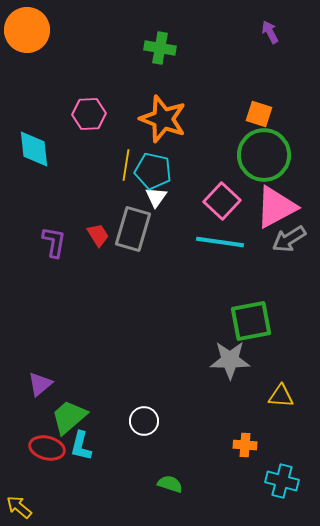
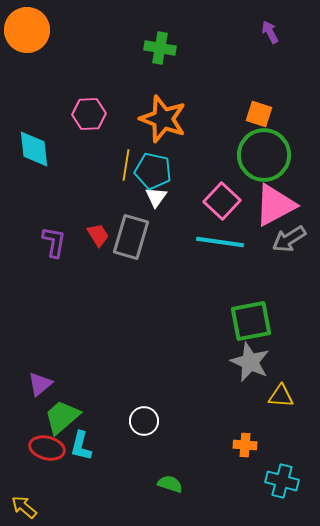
pink triangle: moved 1 px left, 2 px up
gray rectangle: moved 2 px left, 8 px down
gray star: moved 20 px right, 2 px down; rotated 24 degrees clockwise
green trapezoid: moved 7 px left
yellow arrow: moved 5 px right
